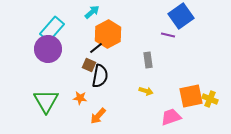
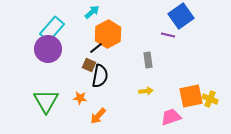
yellow arrow: rotated 24 degrees counterclockwise
